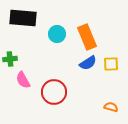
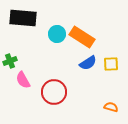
orange rectangle: moved 5 px left; rotated 35 degrees counterclockwise
green cross: moved 2 px down; rotated 16 degrees counterclockwise
